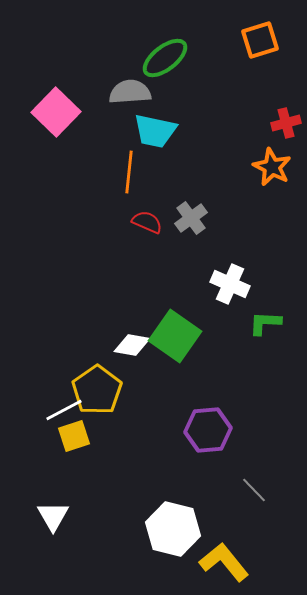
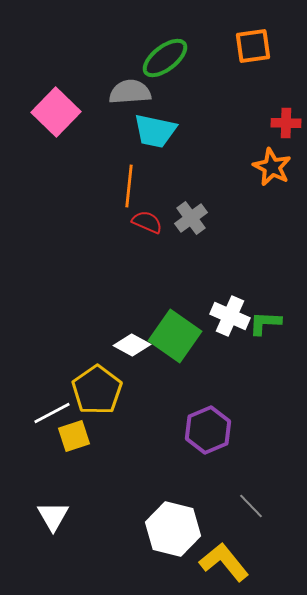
orange square: moved 7 px left, 6 px down; rotated 9 degrees clockwise
red cross: rotated 16 degrees clockwise
orange line: moved 14 px down
white cross: moved 32 px down
white diamond: rotated 18 degrees clockwise
white line: moved 12 px left, 3 px down
purple hexagon: rotated 18 degrees counterclockwise
gray line: moved 3 px left, 16 px down
